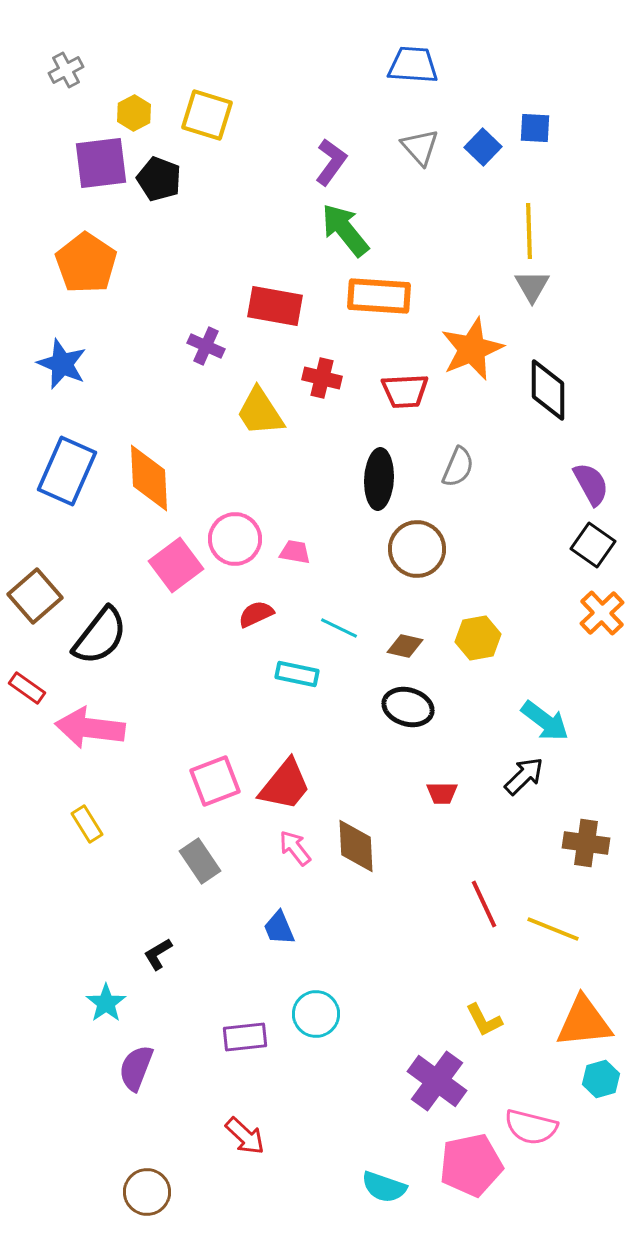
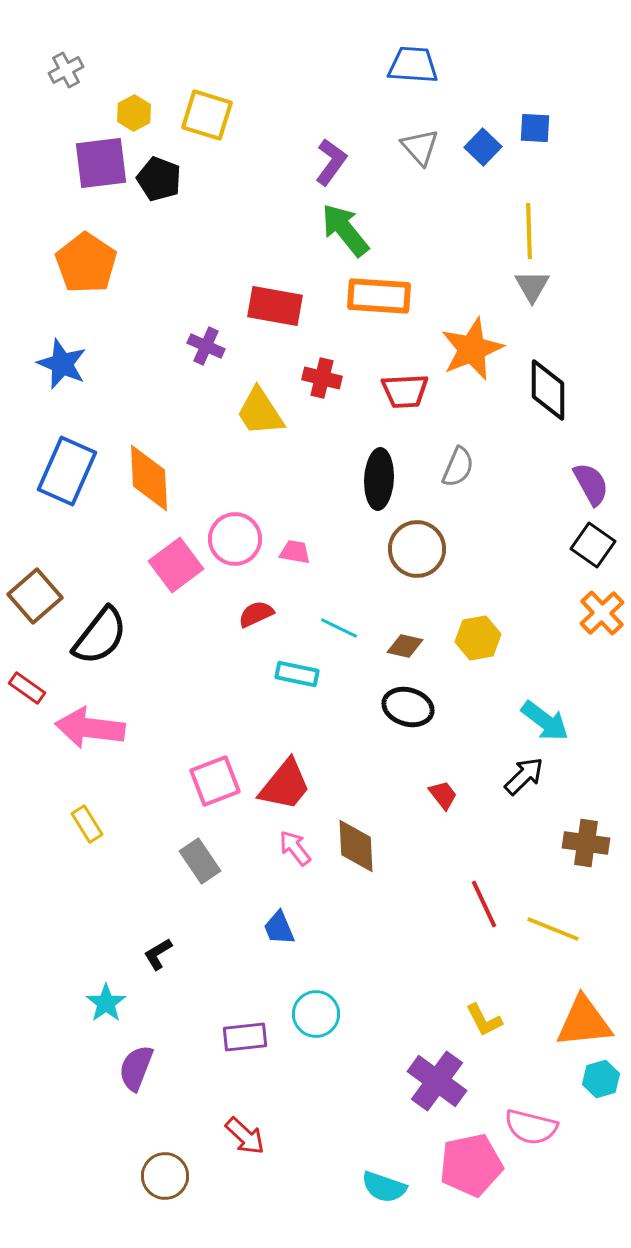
red trapezoid at (442, 793): moved 1 px right, 2 px down; rotated 128 degrees counterclockwise
brown circle at (147, 1192): moved 18 px right, 16 px up
